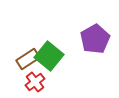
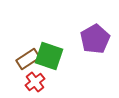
green square: rotated 20 degrees counterclockwise
